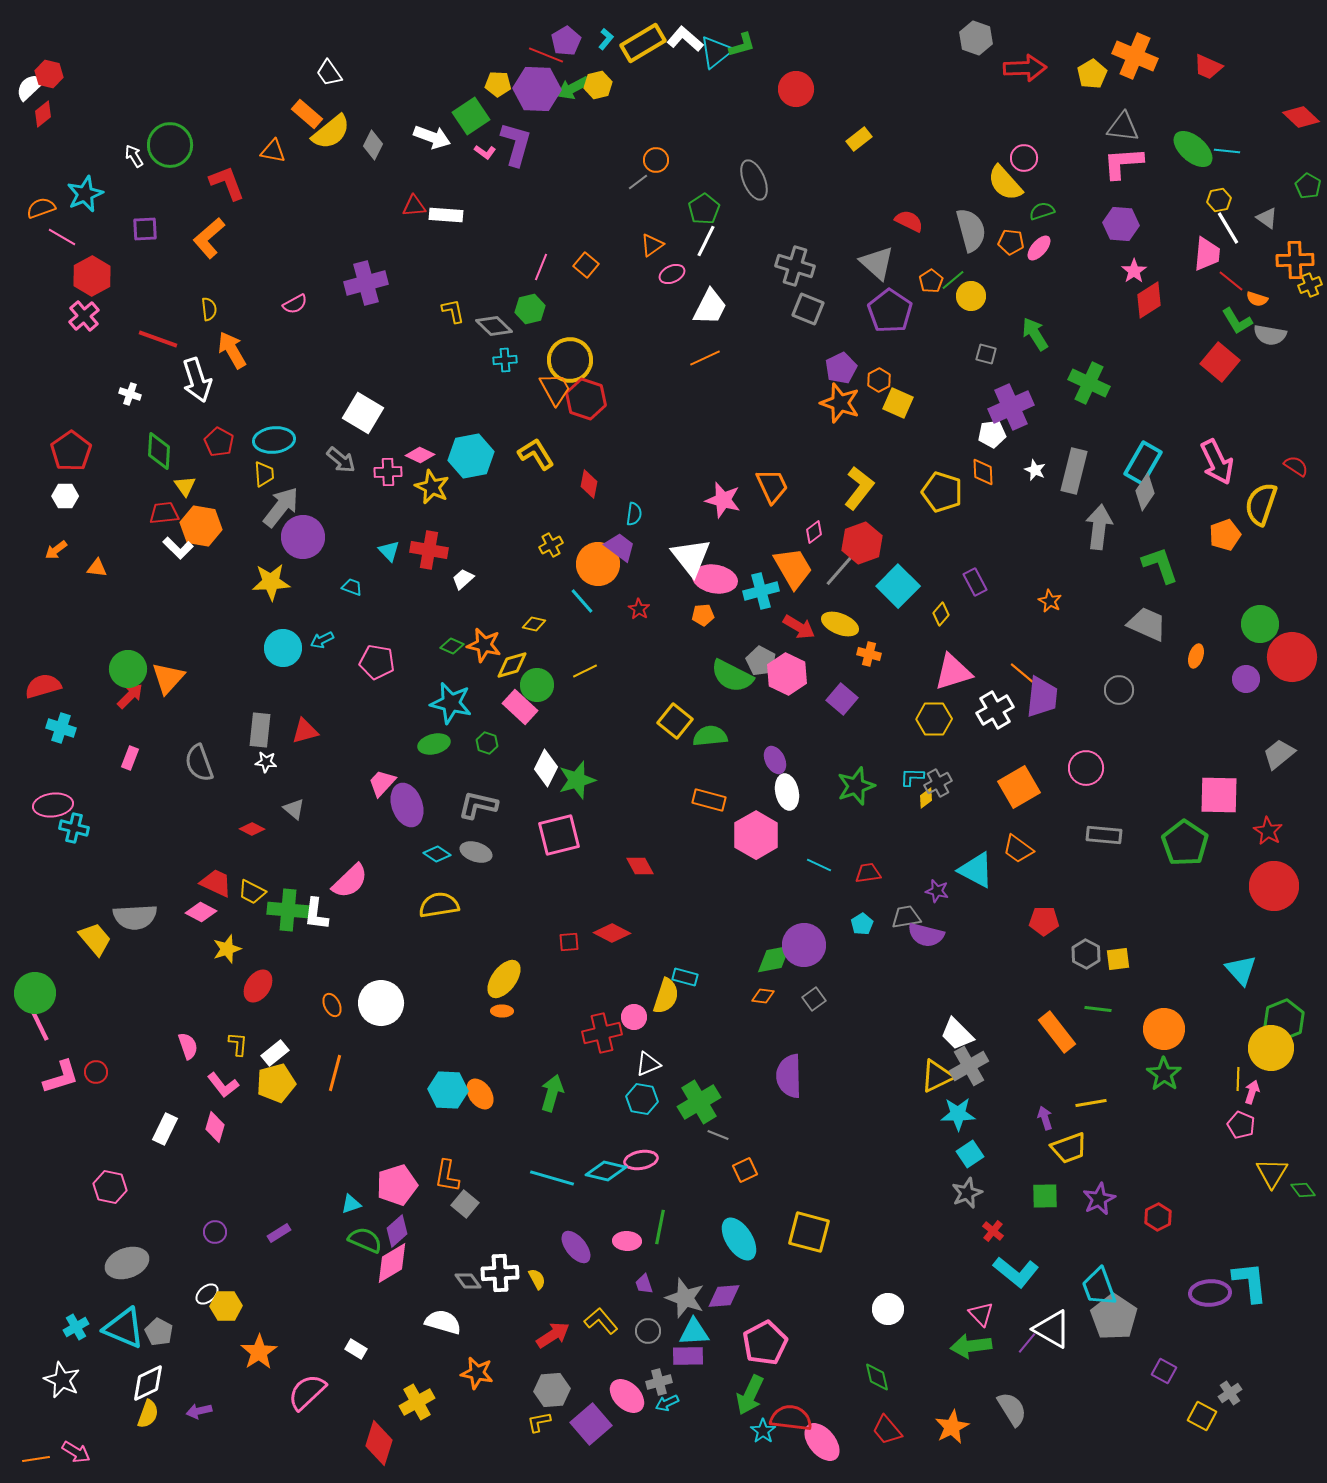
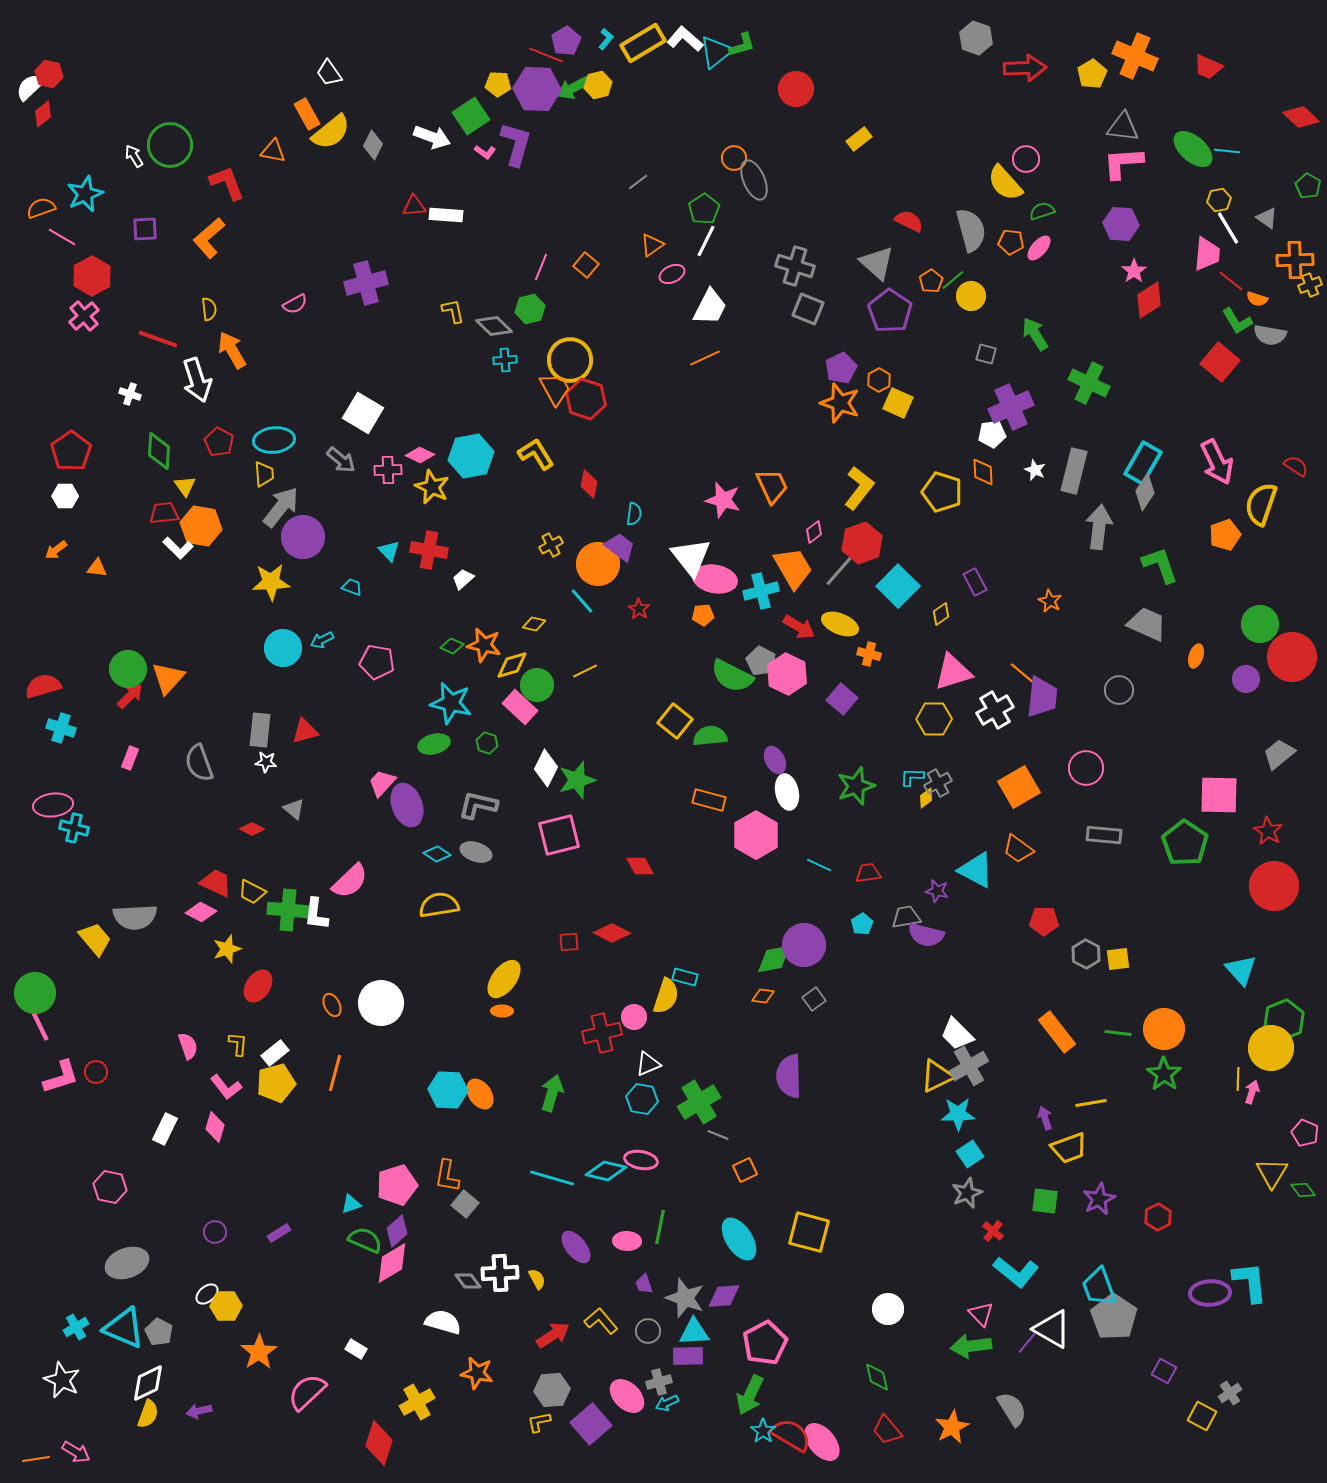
orange rectangle at (307, 114): rotated 20 degrees clockwise
pink circle at (1024, 158): moved 2 px right, 1 px down
orange circle at (656, 160): moved 78 px right, 2 px up
pink cross at (388, 472): moved 2 px up
yellow diamond at (941, 614): rotated 15 degrees clockwise
green line at (1098, 1009): moved 20 px right, 24 px down
pink L-shape at (223, 1085): moved 3 px right, 2 px down
pink pentagon at (1241, 1125): moved 64 px right, 8 px down
pink ellipse at (641, 1160): rotated 20 degrees clockwise
green square at (1045, 1196): moved 5 px down; rotated 8 degrees clockwise
red semicircle at (791, 1418): moved 17 px down; rotated 24 degrees clockwise
